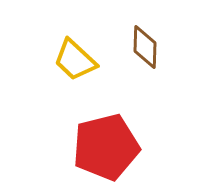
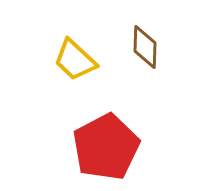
red pentagon: rotated 14 degrees counterclockwise
